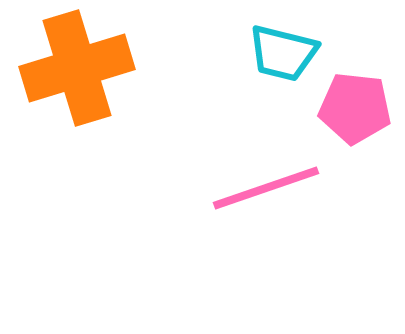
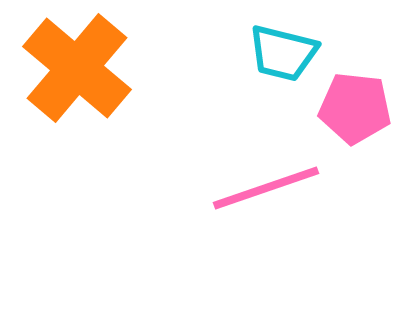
orange cross: rotated 33 degrees counterclockwise
